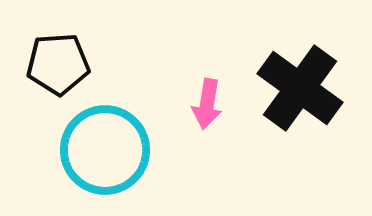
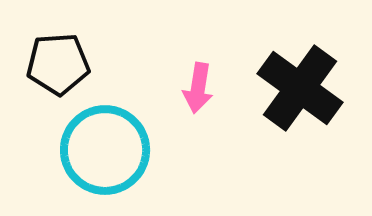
pink arrow: moved 9 px left, 16 px up
